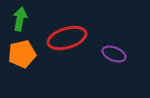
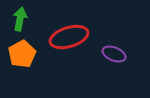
red ellipse: moved 2 px right, 1 px up
orange pentagon: rotated 16 degrees counterclockwise
